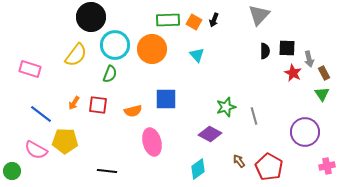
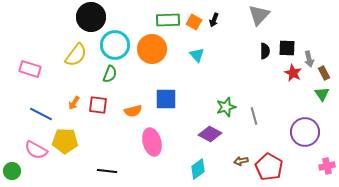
blue line: rotated 10 degrees counterclockwise
brown arrow: moved 2 px right; rotated 64 degrees counterclockwise
